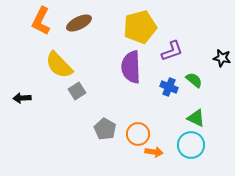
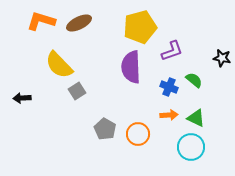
orange L-shape: rotated 80 degrees clockwise
cyan circle: moved 2 px down
orange arrow: moved 15 px right, 37 px up; rotated 12 degrees counterclockwise
